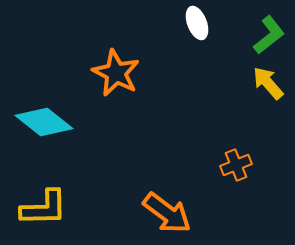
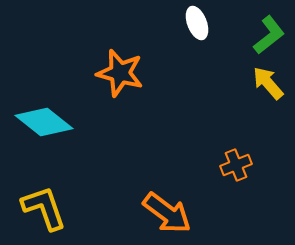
orange star: moved 4 px right; rotated 12 degrees counterclockwise
yellow L-shape: rotated 108 degrees counterclockwise
